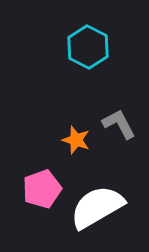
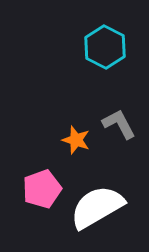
cyan hexagon: moved 17 px right
